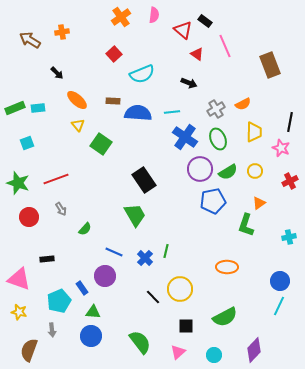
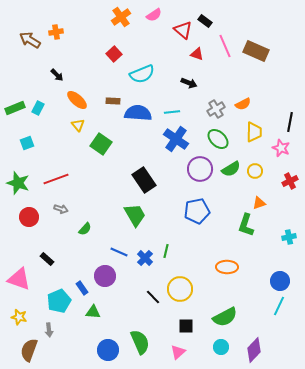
pink semicircle at (154, 15): rotated 49 degrees clockwise
orange cross at (62, 32): moved 6 px left
red triangle at (197, 54): rotated 16 degrees counterclockwise
brown rectangle at (270, 65): moved 14 px left, 14 px up; rotated 45 degrees counterclockwise
black arrow at (57, 73): moved 2 px down
cyan rectangle at (38, 108): rotated 56 degrees counterclockwise
blue cross at (185, 137): moved 9 px left, 2 px down
green ellipse at (218, 139): rotated 25 degrees counterclockwise
green semicircle at (228, 172): moved 3 px right, 3 px up
blue pentagon at (213, 201): moved 16 px left, 10 px down
orange triangle at (259, 203): rotated 16 degrees clockwise
gray arrow at (61, 209): rotated 40 degrees counterclockwise
blue line at (114, 252): moved 5 px right
black rectangle at (47, 259): rotated 48 degrees clockwise
yellow star at (19, 312): moved 5 px down
gray arrow at (52, 330): moved 3 px left
blue circle at (91, 336): moved 17 px right, 14 px down
green semicircle at (140, 342): rotated 15 degrees clockwise
cyan circle at (214, 355): moved 7 px right, 8 px up
